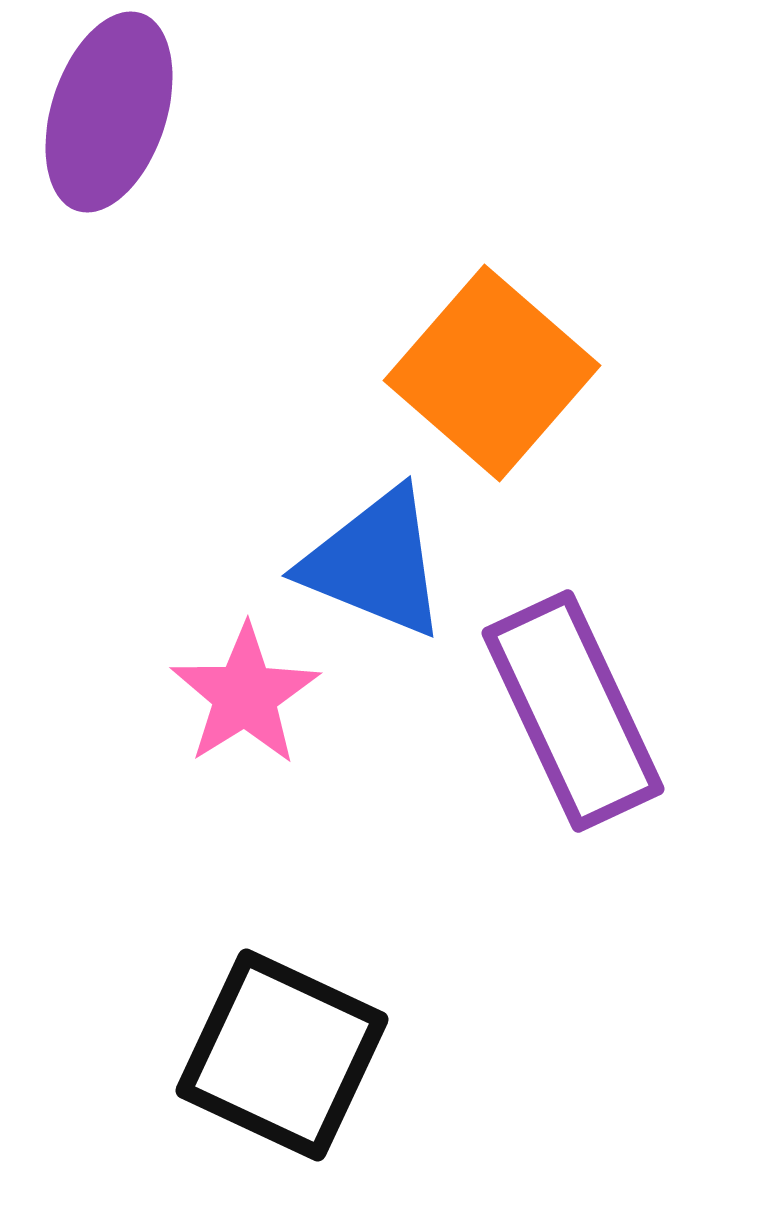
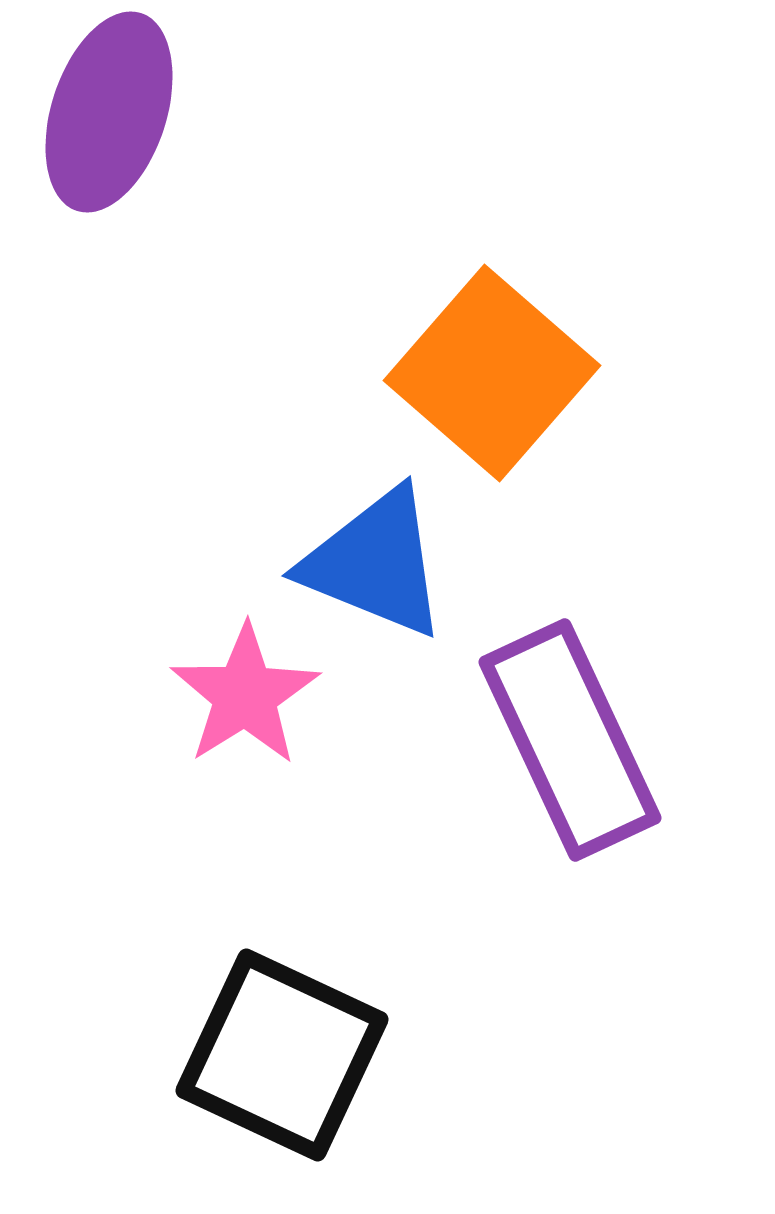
purple rectangle: moved 3 px left, 29 px down
